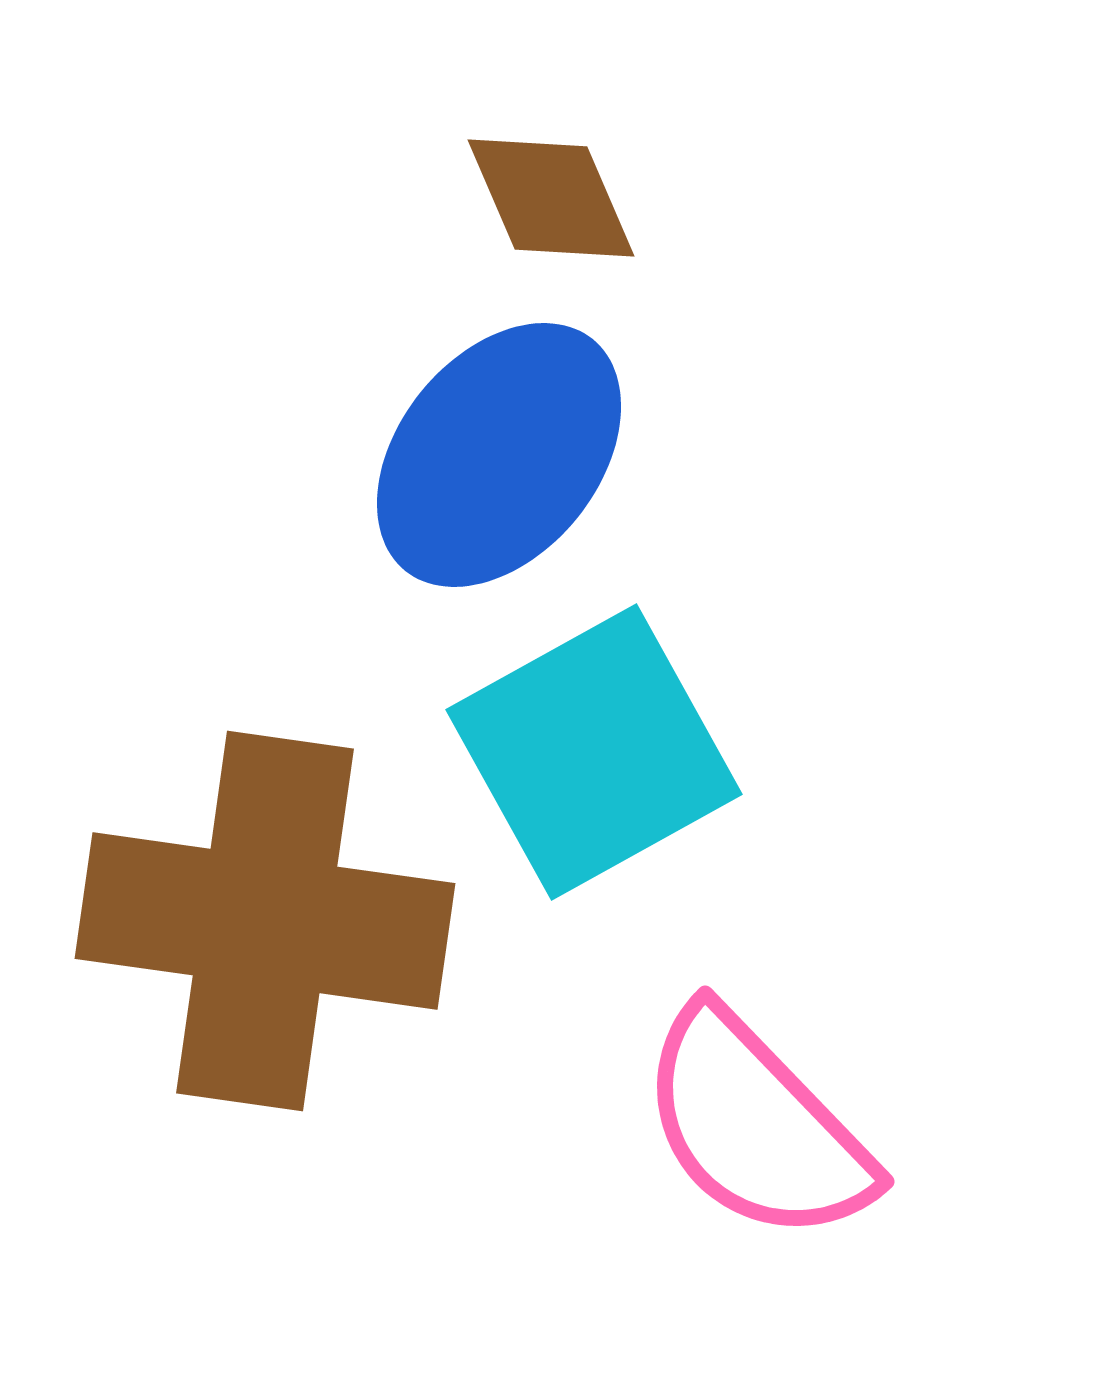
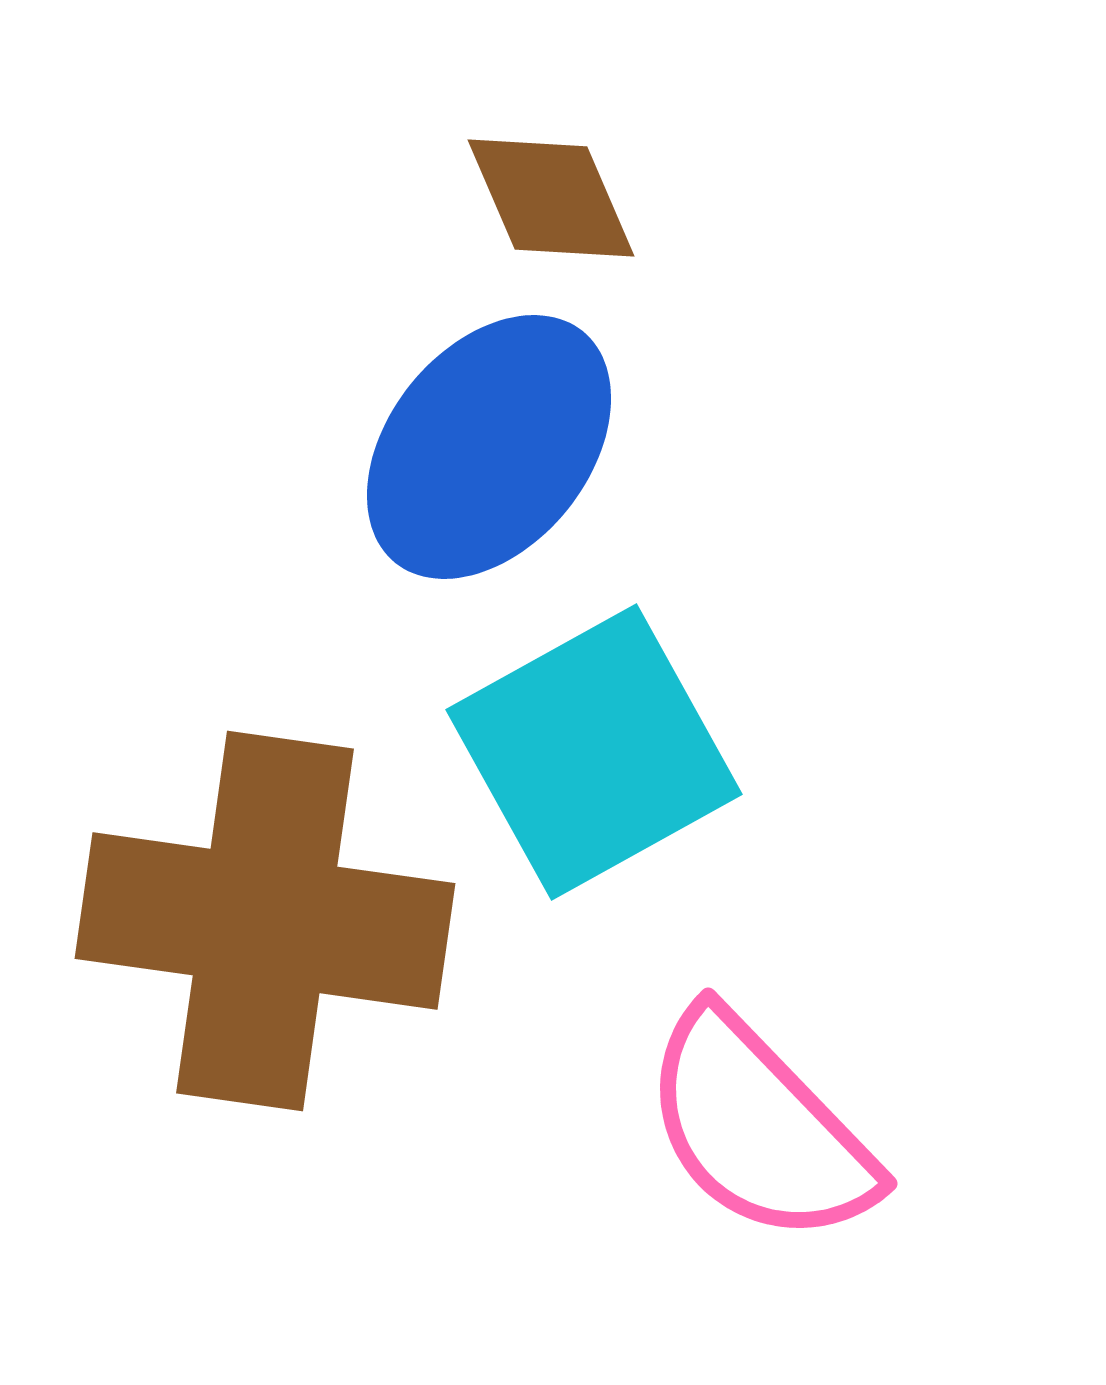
blue ellipse: moved 10 px left, 8 px up
pink semicircle: moved 3 px right, 2 px down
